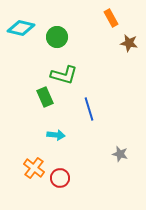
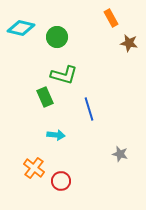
red circle: moved 1 px right, 3 px down
